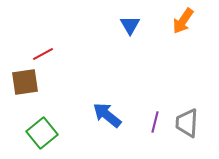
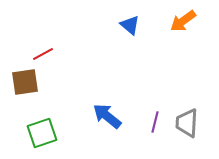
orange arrow: rotated 20 degrees clockwise
blue triangle: rotated 20 degrees counterclockwise
blue arrow: moved 1 px down
green square: rotated 20 degrees clockwise
